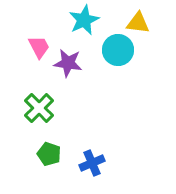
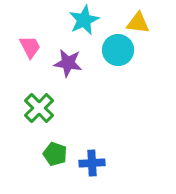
pink trapezoid: moved 9 px left
green pentagon: moved 6 px right
blue cross: rotated 20 degrees clockwise
